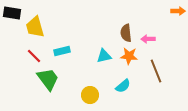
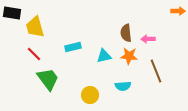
cyan rectangle: moved 11 px right, 4 px up
red line: moved 2 px up
cyan semicircle: rotated 35 degrees clockwise
